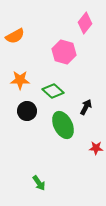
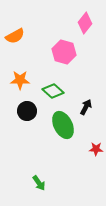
red star: moved 1 px down
